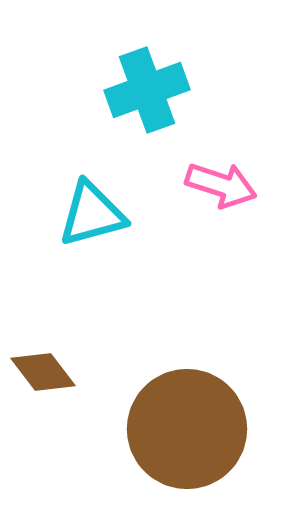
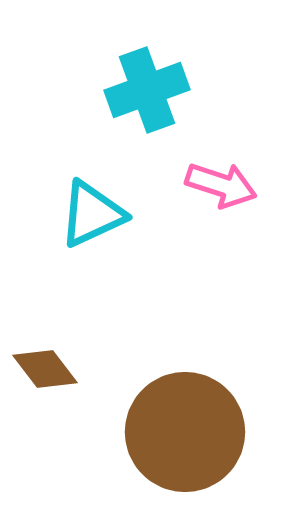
cyan triangle: rotated 10 degrees counterclockwise
brown diamond: moved 2 px right, 3 px up
brown circle: moved 2 px left, 3 px down
